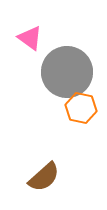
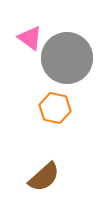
gray circle: moved 14 px up
orange hexagon: moved 26 px left
